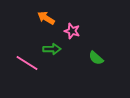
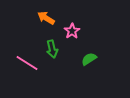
pink star: rotated 21 degrees clockwise
green arrow: rotated 78 degrees clockwise
green semicircle: moved 7 px left, 1 px down; rotated 105 degrees clockwise
